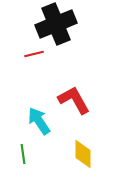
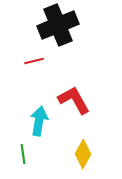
black cross: moved 2 px right, 1 px down
red line: moved 7 px down
cyan arrow: rotated 44 degrees clockwise
yellow diamond: rotated 28 degrees clockwise
